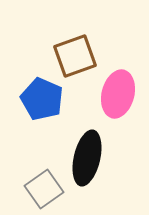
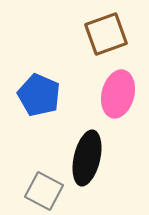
brown square: moved 31 px right, 22 px up
blue pentagon: moved 3 px left, 4 px up
gray square: moved 2 px down; rotated 27 degrees counterclockwise
